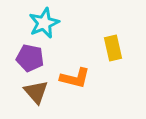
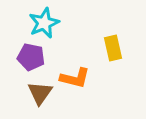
purple pentagon: moved 1 px right, 1 px up
brown triangle: moved 4 px right, 1 px down; rotated 16 degrees clockwise
